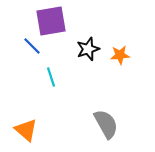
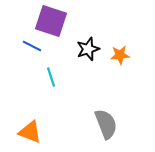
purple square: rotated 28 degrees clockwise
blue line: rotated 18 degrees counterclockwise
gray semicircle: rotated 8 degrees clockwise
orange triangle: moved 4 px right, 2 px down; rotated 20 degrees counterclockwise
